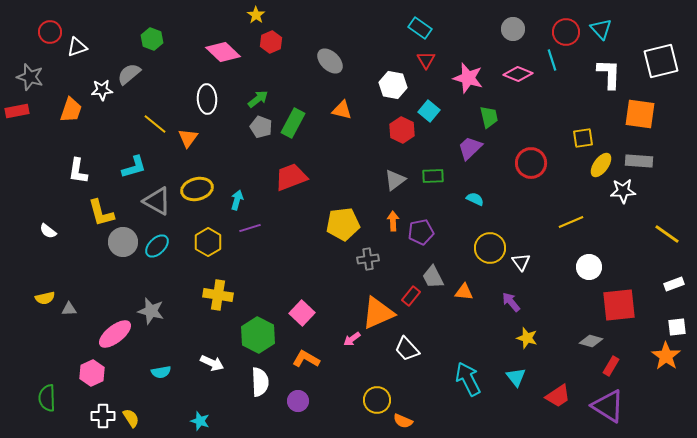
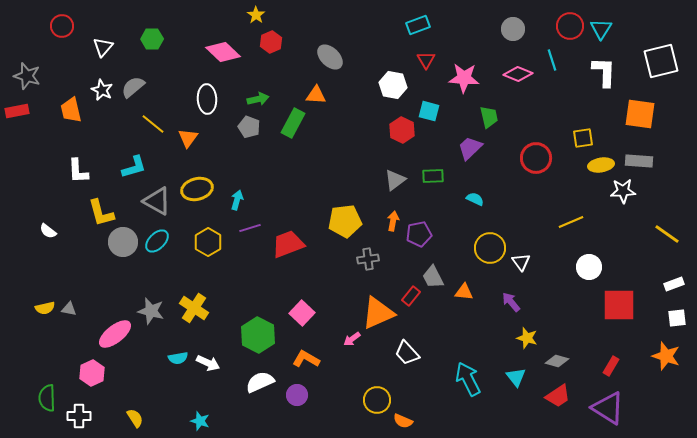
cyan rectangle at (420, 28): moved 2 px left, 3 px up; rotated 55 degrees counterclockwise
cyan triangle at (601, 29): rotated 15 degrees clockwise
red circle at (50, 32): moved 12 px right, 6 px up
red circle at (566, 32): moved 4 px right, 6 px up
green hexagon at (152, 39): rotated 20 degrees counterclockwise
white triangle at (77, 47): moved 26 px right; rotated 30 degrees counterclockwise
gray ellipse at (330, 61): moved 4 px up
gray semicircle at (129, 74): moved 4 px right, 13 px down
white L-shape at (609, 74): moved 5 px left, 2 px up
gray star at (30, 77): moved 3 px left, 1 px up
pink star at (468, 78): moved 4 px left; rotated 12 degrees counterclockwise
white star at (102, 90): rotated 30 degrees clockwise
green arrow at (258, 99): rotated 25 degrees clockwise
orange trapezoid at (71, 110): rotated 148 degrees clockwise
orange triangle at (342, 110): moved 26 px left, 15 px up; rotated 10 degrees counterclockwise
cyan square at (429, 111): rotated 25 degrees counterclockwise
yellow line at (155, 124): moved 2 px left
gray pentagon at (261, 127): moved 12 px left
red circle at (531, 163): moved 5 px right, 5 px up
yellow ellipse at (601, 165): rotated 45 degrees clockwise
white L-shape at (78, 171): rotated 12 degrees counterclockwise
red trapezoid at (291, 177): moved 3 px left, 67 px down
orange arrow at (393, 221): rotated 12 degrees clockwise
yellow pentagon at (343, 224): moved 2 px right, 3 px up
purple pentagon at (421, 232): moved 2 px left, 2 px down
cyan ellipse at (157, 246): moved 5 px up
yellow cross at (218, 295): moved 24 px left, 13 px down; rotated 24 degrees clockwise
yellow semicircle at (45, 298): moved 10 px down
red square at (619, 305): rotated 6 degrees clockwise
gray triangle at (69, 309): rotated 14 degrees clockwise
white square at (677, 327): moved 9 px up
gray diamond at (591, 341): moved 34 px left, 20 px down
white trapezoid at (407, 349): moved 4 px down
orange star at (666, 356): rotated 16 degrees counterclockwise
white arrow at (212, 363): moved 4 px left
cyan semicircle at (161, 372): moved 17 px right, 14 px up
white semicircle at (260, 382): rotated 112 degrees counterclockwise
purple circle at (298, 401): moved 1 px left, 6 px up
purple triangle at (608, 406): moved 2 px down
white cross at (103, 416): moved 24 px left
yellow semicircle at (131, 418): moved 4 px right
